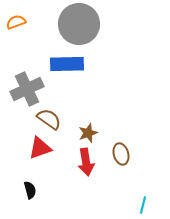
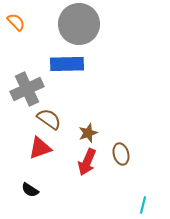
orange semicircle: rotated 66 degrees clockwise
red arrow: moved 1 px right; rotated 32 degrees clockwise
black semicircle: rotated 138 degrees clockwise
